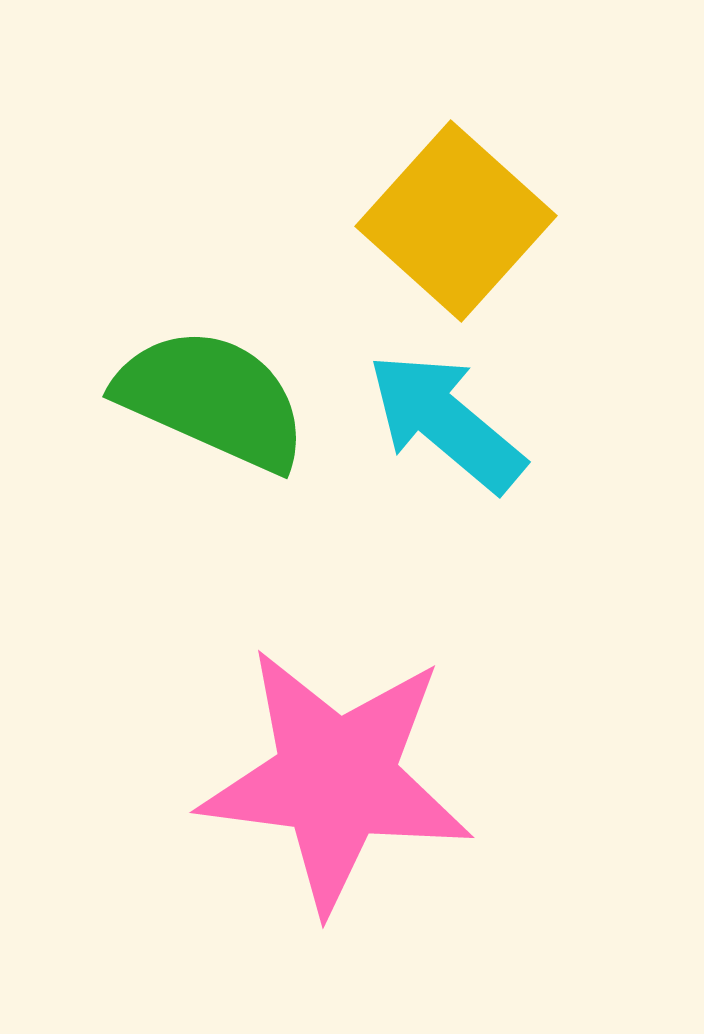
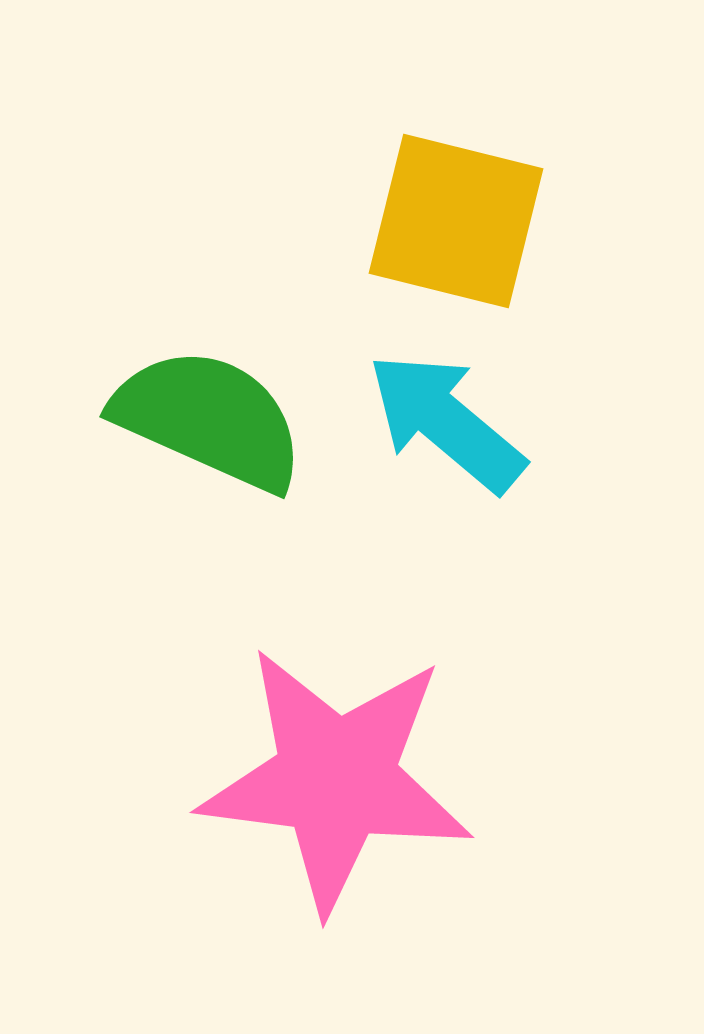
yellow square: rotated 28 degrees counterclockwise
green semicircle: moved 3 px left, 20 px down
